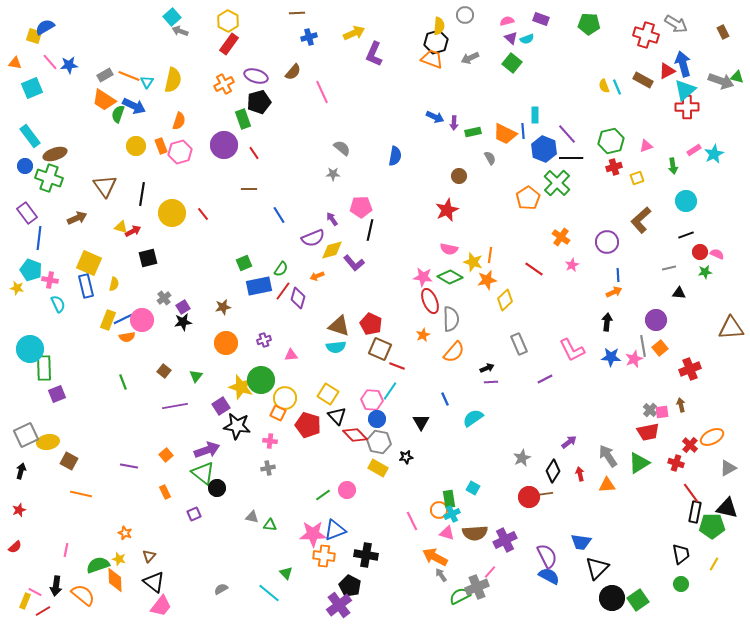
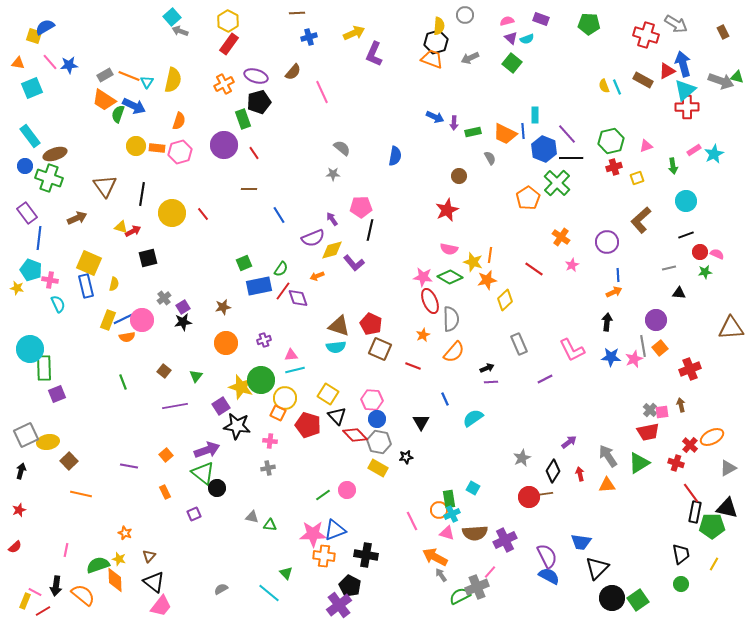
orange triangle at (15, 63): moved 3 px right
orange rectangle at (161, 146): moved 4 px left, 2 px down; rotated 63 degrees counterclockwise
purple diamond at (298, 298): rotated 35 degrees counterclockwise
red line at (397, 366): moved 16 px right
cyan line at (390, 391): moved 95 px left, 21 px up; rotated 42 degrees clockwise
brown square at (69, 461): rotated 18 degrees clockwise
